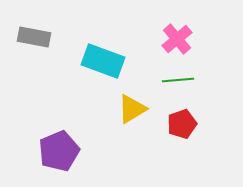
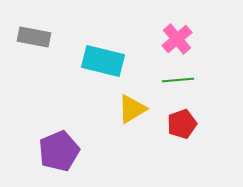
cyan rectangle: rotated 6 degrees counterclockwise
